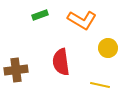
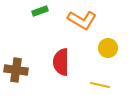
green rectangle: moved 4 px up
red semicircle: rotated 8 degrees clockwise
brown cross: rotated 15 degrees clockwise
